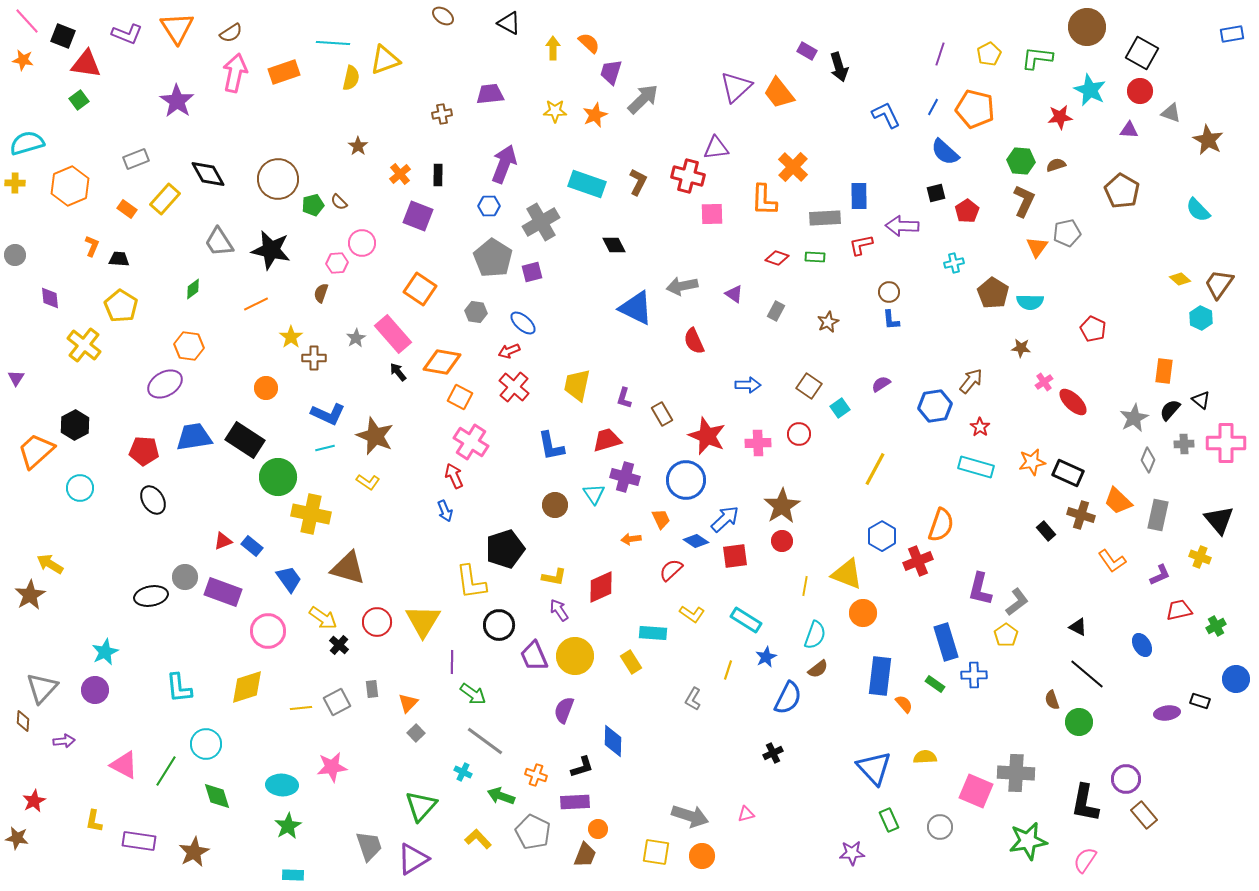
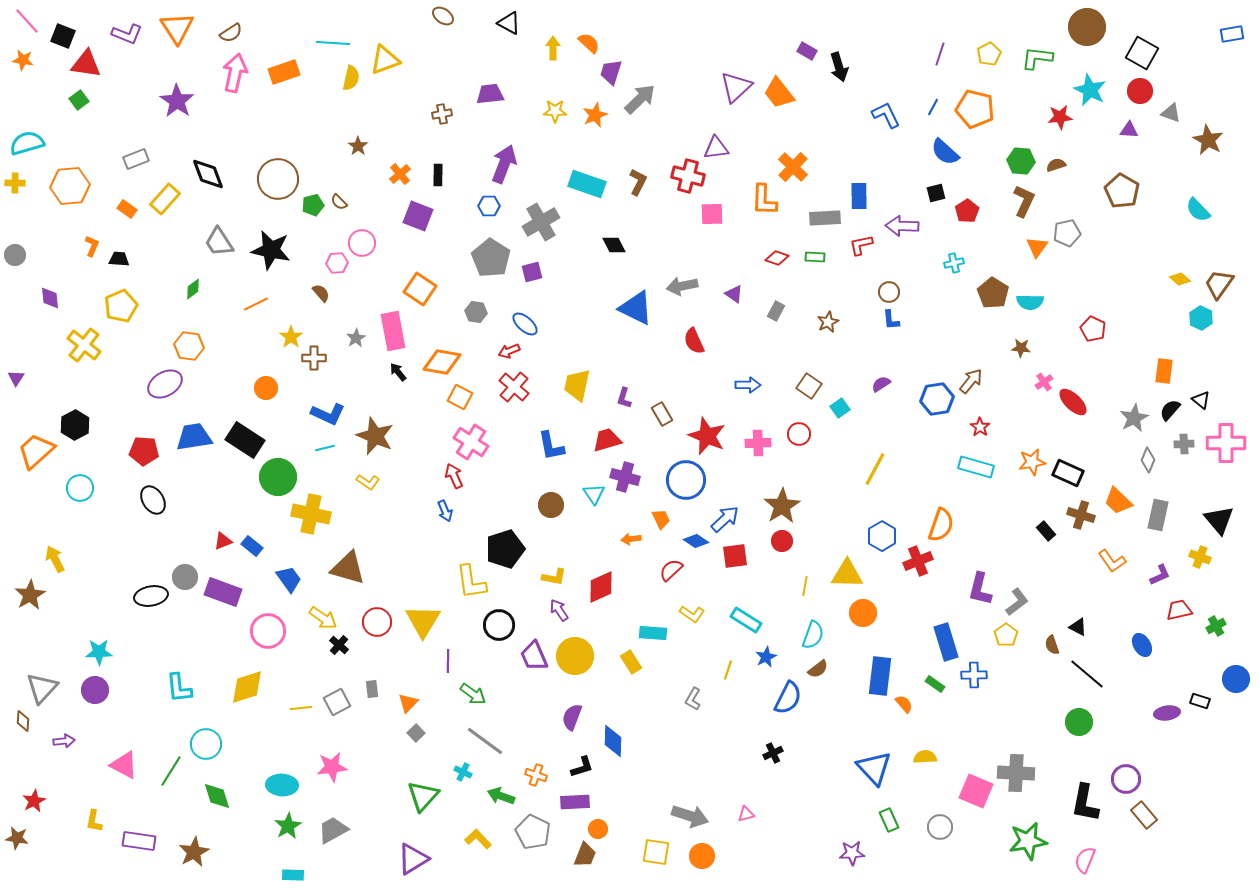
gray arrow at (643, 99): moved 3 px left
black diamond at (208, 174): rotated 9 degrees clockwise
orange hexagon at (70, 186): rotated 18 degrees clockwise
gray pentagon at (493, 258): moved 2 px left
brown semicircle at (321, 293): rotated 120 degrees clockwise
yellow pentagon at (121, 306): rotated 16 degrees clockwise
blue ellipse at (523, 323): moved 2 px right, 1 px down
pink rectangle at (393, 334): moved 3 px up; rotated 30 degrees clockwise
blue hexagon at (935, 406): moved 2 px right, 7 px up
brown circle at (555, 505): moved 4 px left
yellow arrow at (50, 564): moved 5 px right, 5 px up; rotated 32 degrees clockwise
yellow triangle at (847, 574): rotated 20 degrees counterclockwise
cyan semicircle at (815, 635): moved 2 px left
cyan star at (105, 652): moved 6 px left; rotated 24 degrees clockwise
purple line at (452, 662): moved 4 px left, 1 px up
brown semicircle at (1052, 700): moved 55 px up
purple semicircle at (564, 710): moved 8 px right, 7 px down
green line at (166, 771): moved 5 px right
green triangle at (421, 806): moved 2 px right, 10 px up
gray trapezoid at (369, 846): moved 36 px left, 16 px up; rotated 100 degrees counterclockwise
pink semicircle at (1085, 860): rotated 12 degrees counterclockwise
